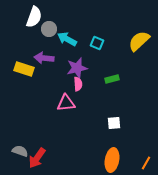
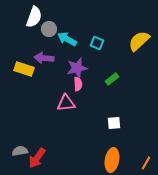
green rectangle: rotated 24 degrees counterclockwise
gray semicircle: rotated 28 degrees counterclockwise
